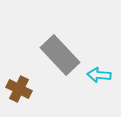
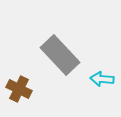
cyan arrow: moved 3 px right, 4 px down
